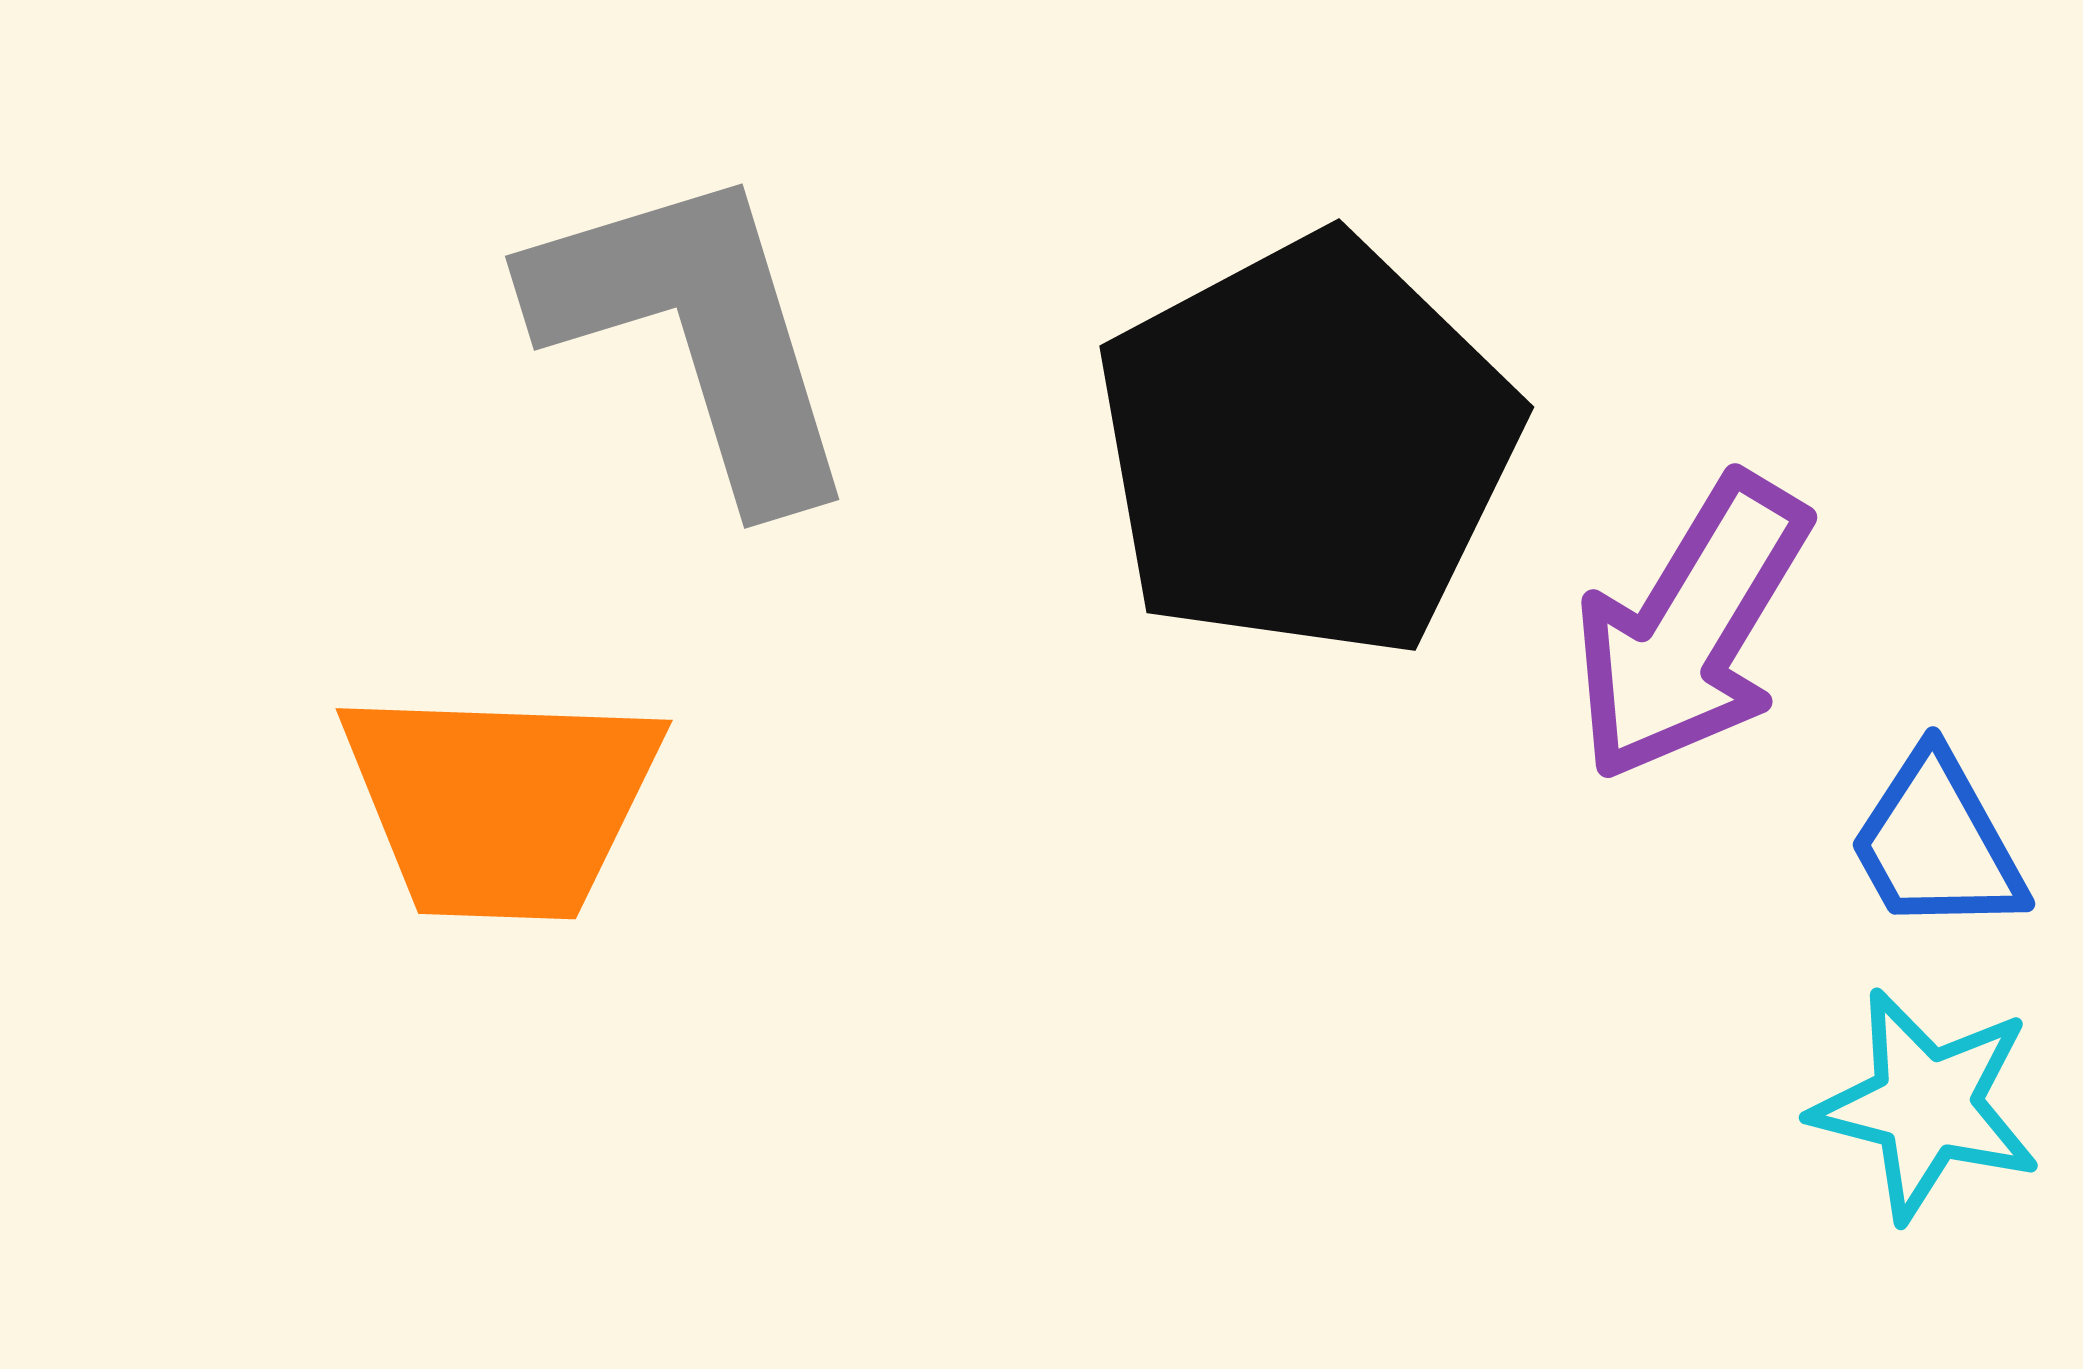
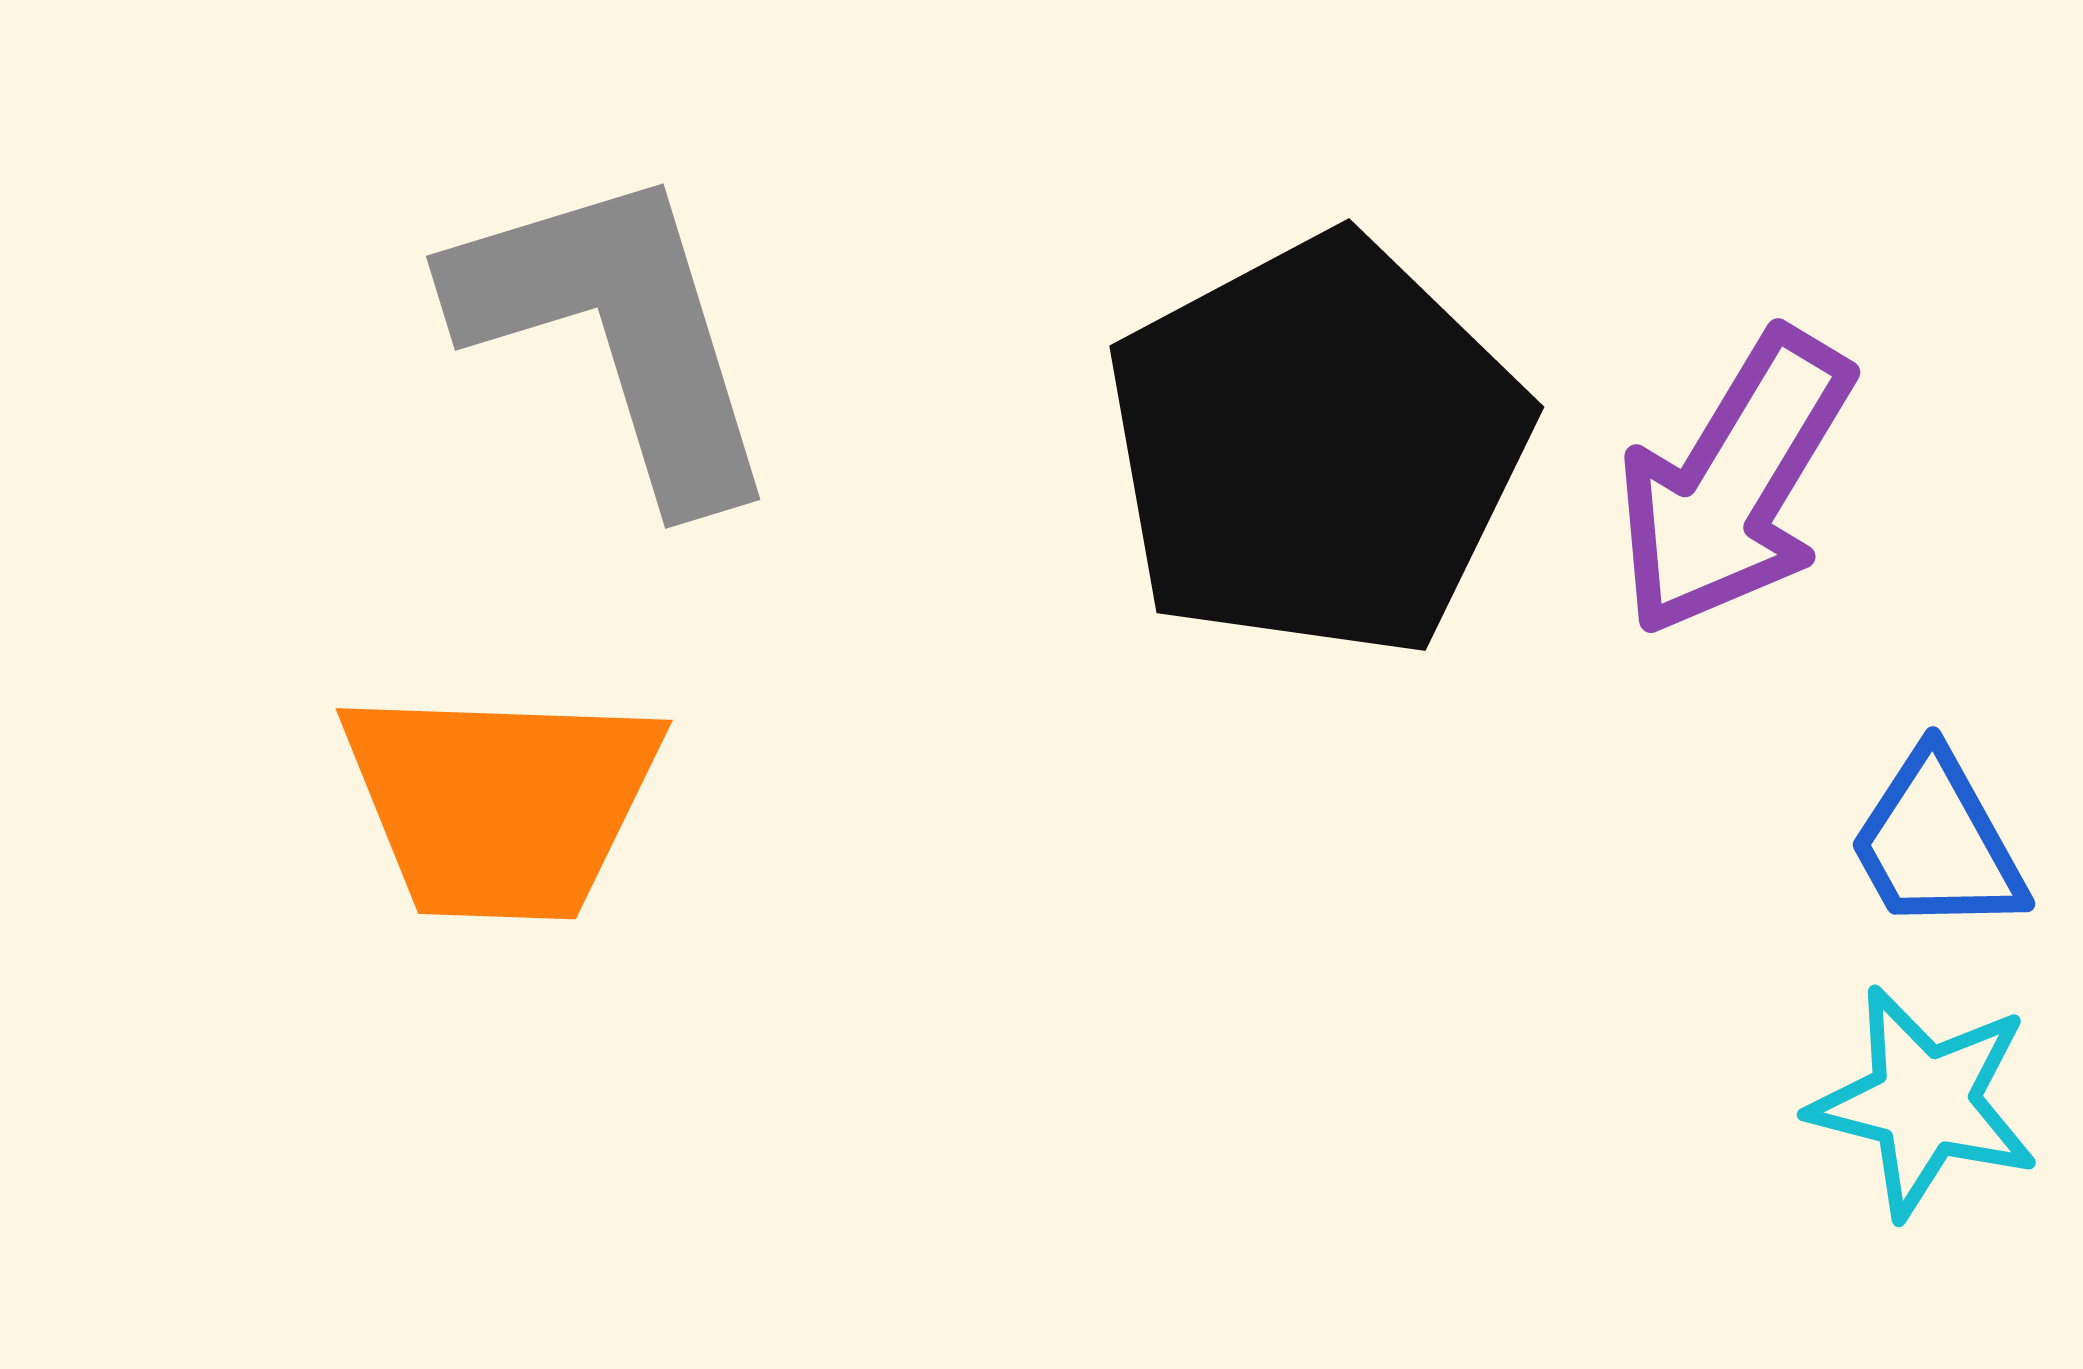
gray L-shape: moved 79 px left
black pentagon: moved 10 px right
purple arrow: moved 43 px right, 145 px up
cyan star: moved 2 px left, 3 px up
